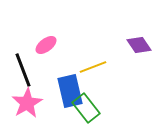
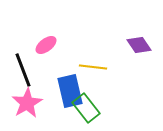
yellow line: rotated 28 degrees clockwise
